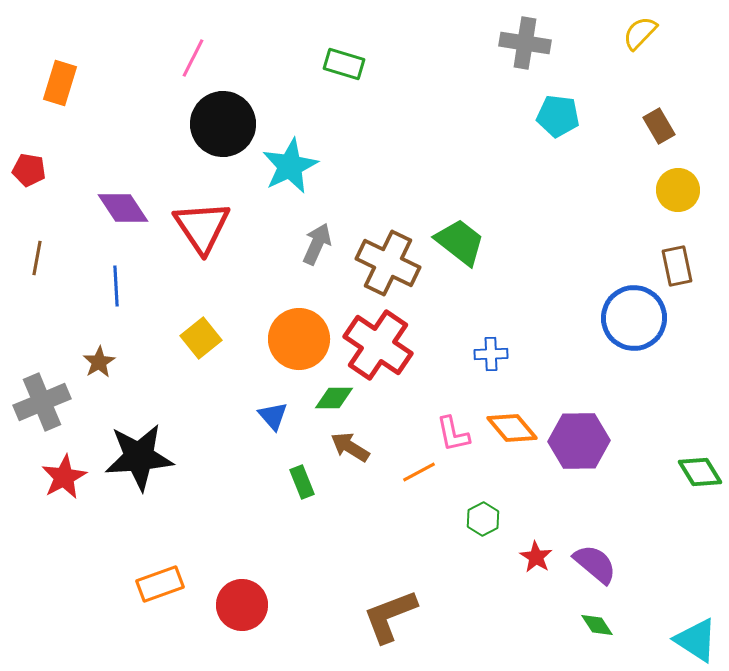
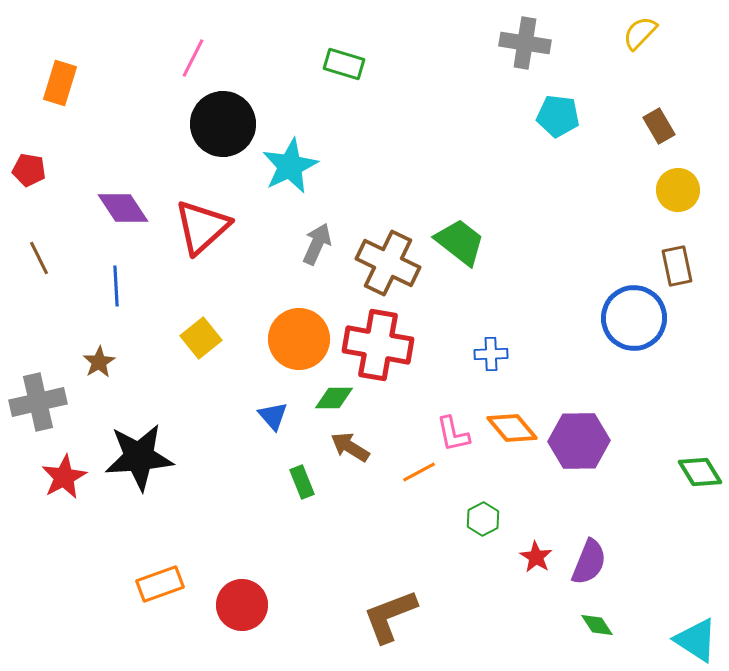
red triangle at (202, 227): rotated 22 degrees clockwise
brown line at (37, 258): moved 2 px right; rotated 36 degrees counterclockwise
red cross at (378, 345): rotated 24 degrees counterclockwise
gray cross at (42, 402): moved 4 px left; rotated 10 degrees clockwise
purple semicircle at (595, 564): moved 6 px left, 2 px up; rotated 72 degrees clockwise
